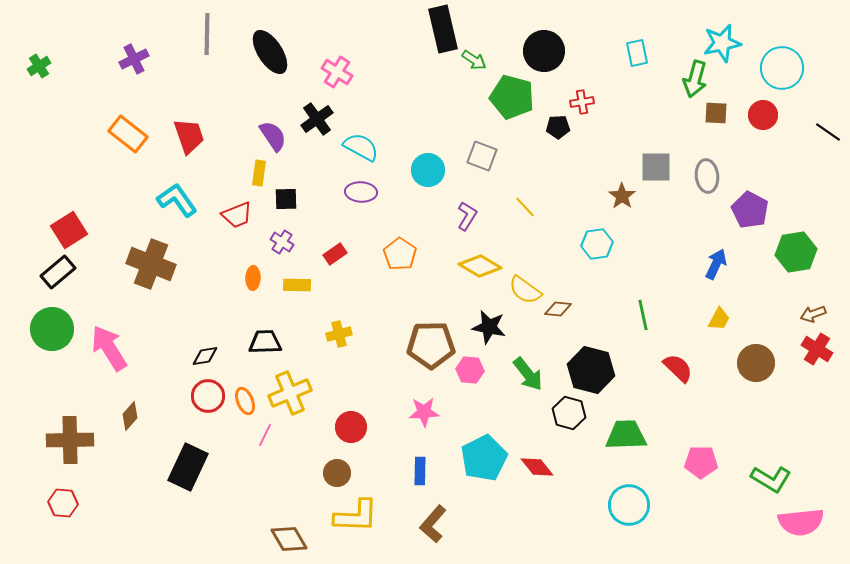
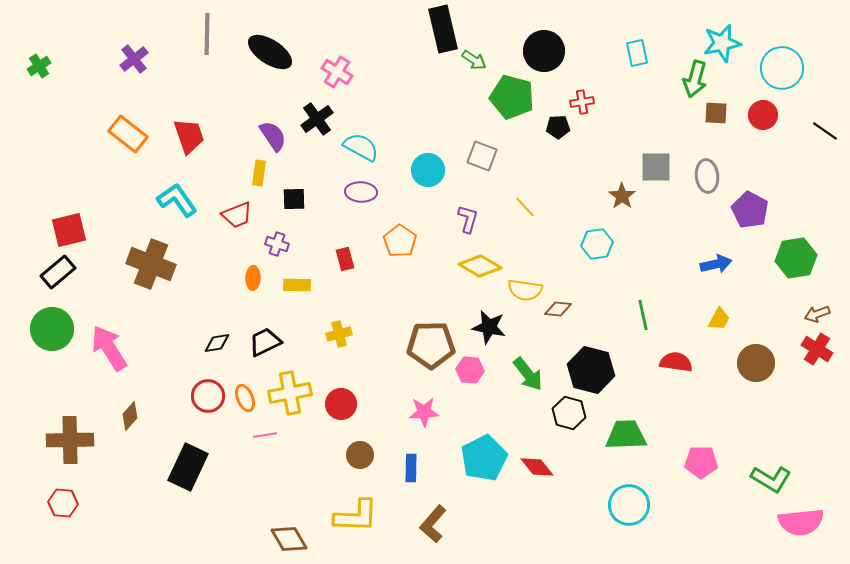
black ellipse at (270, 52): rotated 24 degrees counterclockwise
purple cross at (134, 59): rotated 12 degrees counterclockwise
black line at (828, 132): moved 3 px left, 1 px up
black square at (286, 199): moved 8 px right
purple L-shape at (467, 216): moved 1 px right, 3 px down; rotated 16 degrees counterclockwise
red square at (69, 230): rotated 18 degrees clockwise
purple cross at (282, 242): moved 5 px left, 2 px down; rotated 15 degrees counterclockwise
green hexagon at (796, 252): moved 6 px down
red rectangle at (335, 254): moved 10 px right, 5 px down; rotated 70 degrees counterclockwise
orange pentagon at (400, 254): moved 13 px up
blue arrow at (716, 264): rotated 52 degrees clockwise
yellow semicircle at (525, 290): rotated 28 degrees counterclockwise
brown arrow at (813, 314): moved 4 px right
black trapezoid at (265, 342): rotated 24 degrees counterclockwise
black diamond at (205, 356): moved 12 px right, 13 px up
red semicircle at (678, 368): moved 2 px left, 6 px up; rotated 36 degrees counterclockwise
yellow cross at (290, 393): rotated 12 degrees clockwise
orange ellipse at (245, 401): moved 3 px up
red circle at (351, 427): moved 10 px left, 23 px up
pink line at (265, 435): rotated 55 degrees clockwise
blue rectangle at (420, 471): moved 9 px left, 3 px up
brown circle at (337, 473): moved 23 px right, 18 px up
